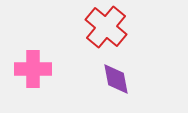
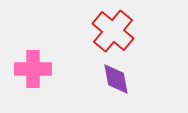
red cross: moved 7 px right, 4 px down
